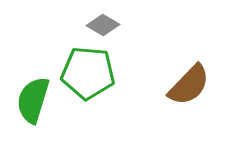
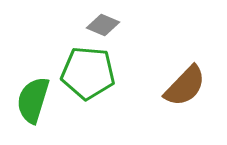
gray diamond: rotated 8 degrees counterclockwise
brown semicircle: moved 4 px left, 1 px down
